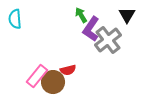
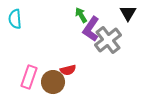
black triangle: moved 1 px right, 2 px up
pink rectangle: moved 8 px left, 1 px down; rotated 20 degrees counterclockwise
